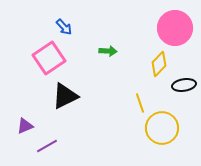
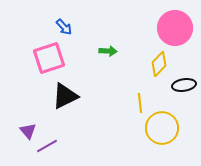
pink square: rotated 16 degrees clockwise
yellow line: rotated 12 degrees clockwise
purple triangle: moved 3 px right, 5 px down; rotated 48 degrees counterclockwise
